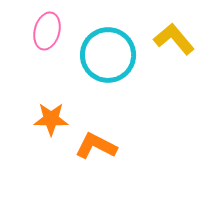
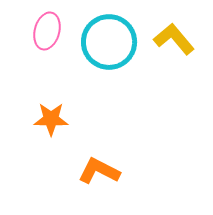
cyan circle: moved 1 px right, 13 px up
orange L-shape: moved 3 px right, 25 px down
